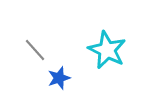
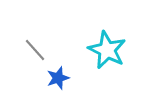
blue star: moved 1 px left
